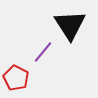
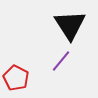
purple line: moved 18 px right, 9 px down
